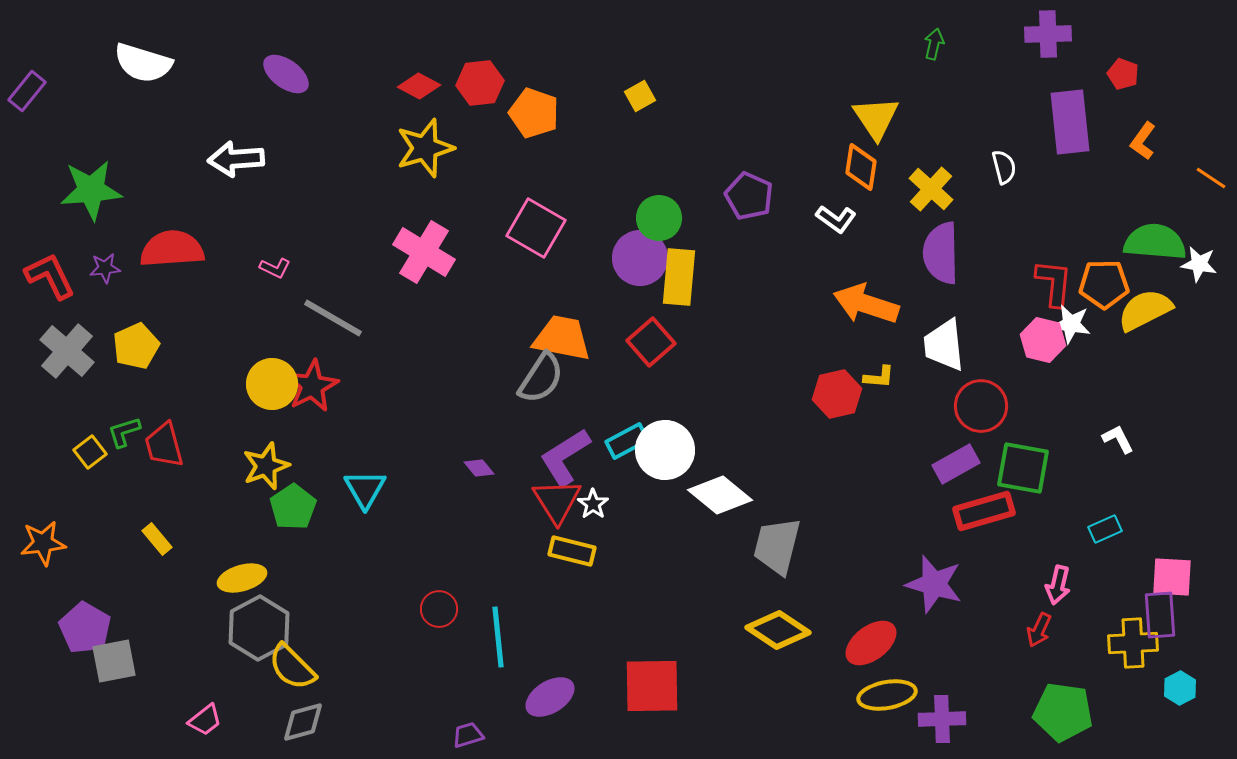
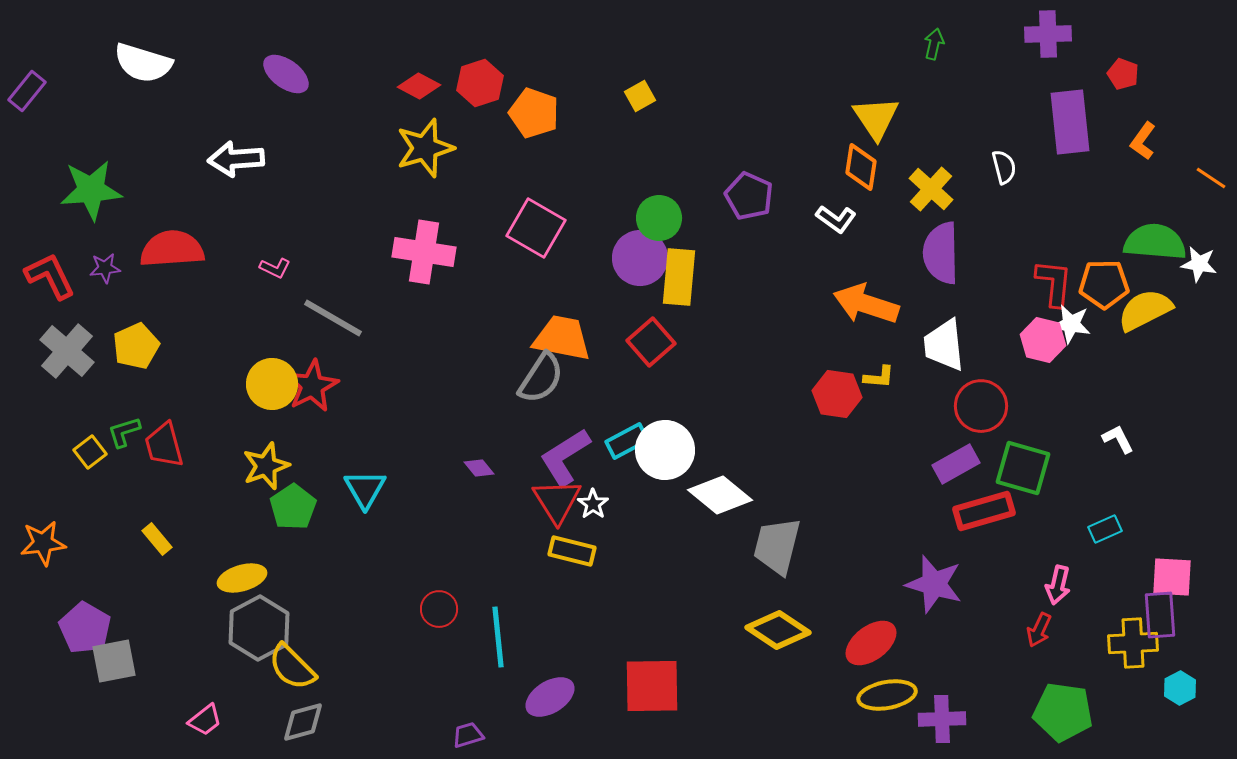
red hexagon at (480, 83): rotated 12 degrees counterclockwise
pink cross at (424, 252): rotated 22 degrees counterclockwise
red hexagon at (837, 394): rotated 21 degrees clockwise
green square at (1023, 468): rotated 6 degrees clockwise
